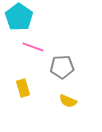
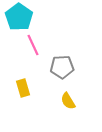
pink line: moved 2 px up; rotated 45 degrees clockwise
yellow semicircle: rotated 36 degrees clockwise
